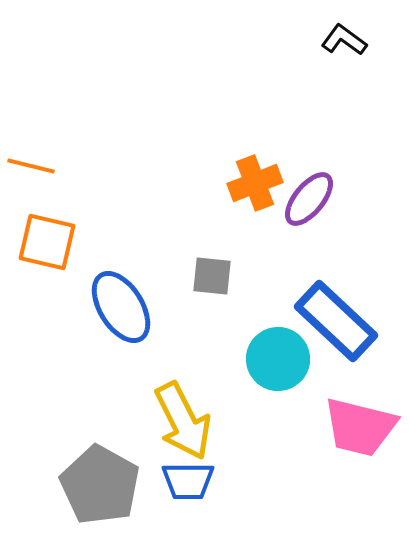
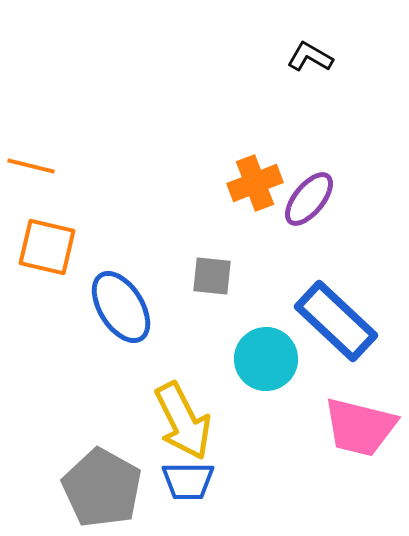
black L-shape: moved 34 px left, 17 px down; rotated 6 degrees counterclockwise
orange square: moved 5 px down
cyan circle: moved 12 px left
gray pentagon: moved 2 px right, 3 px down
